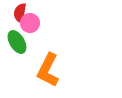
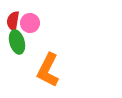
red semicircle: moved 7 px left, 8 px down
green ellipse: rotated 15 degrees clockwise
